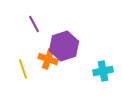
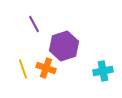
orange cross: moved 2 px left, 9 px down
